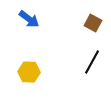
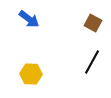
yellow hexagon: moved 2 px right, 2 px down
